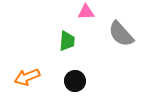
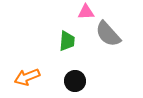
gray semicircle: moved 13 px left
